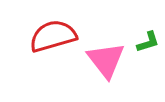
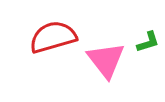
red semicircle: moved 1 px down
